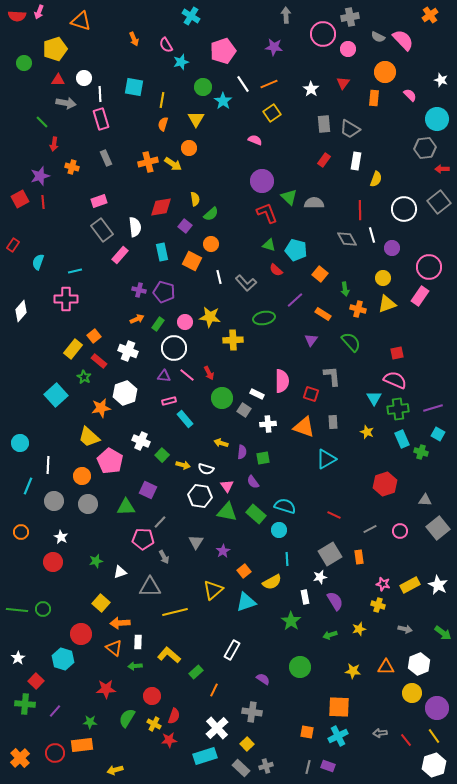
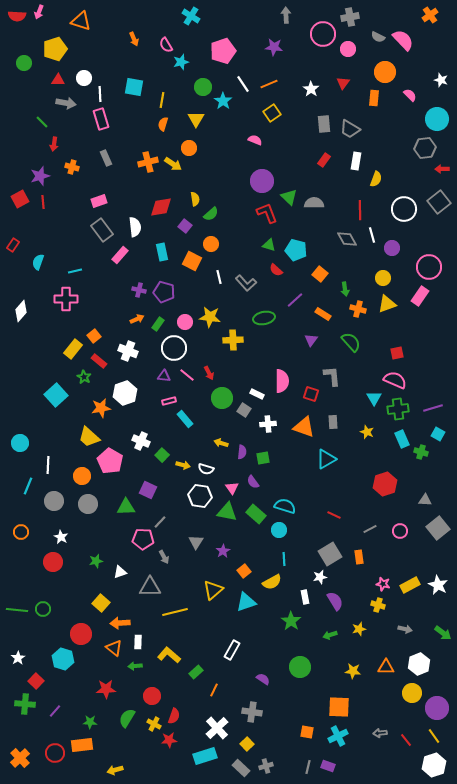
pink triangle at (227, 486): moved 5 px right, 2 px down
cyan line at (287, 559): moved 3 px left
